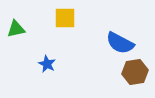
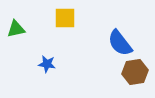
blue semicircle: rotated 24 degrees clockwise
blue star: rotated 18 degrees counterclockwise
